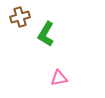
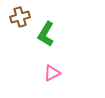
pink triangle: moved 7 px left, 5 px up; rotated 18 degrees counterclockwise
